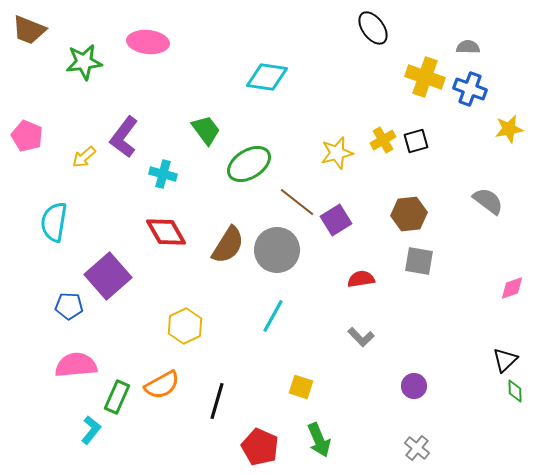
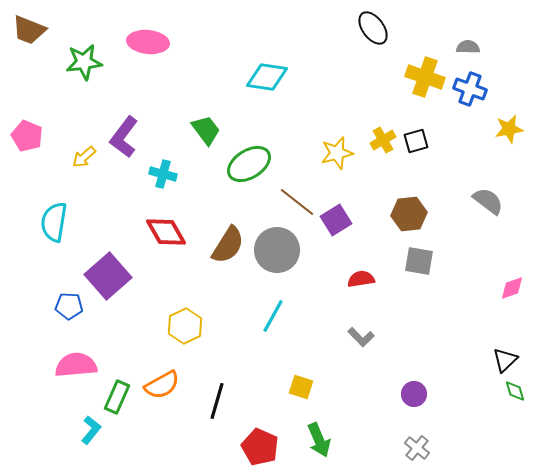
purple circle at (414, 386): moved 8 px down
green diamond at (515, 391): rotated 15 degrees counterclockwise
